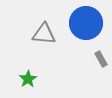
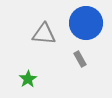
gray rectangle: moved 21 px left
